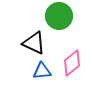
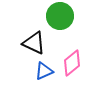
green circle: moved 1 px right
blue triangle: moved 2 px right; rotated 18 degrees counterclockwise
